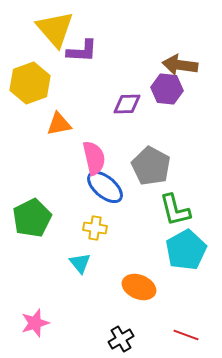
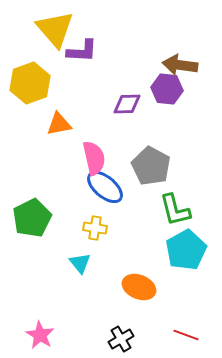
pink star: moved 5 px right, 12 px down; rotated 24 degrees counterclockwise
